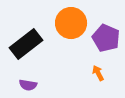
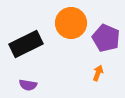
black rectangle: rotated 12 degrees clockwise
orange arrow: rotated 49 degrees clockwise
